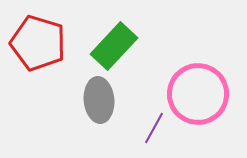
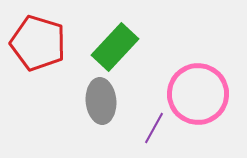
green rectangle: moved 1 px right, 1 px down
gray ellipse: moved 2 px right, 1 px down
